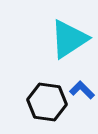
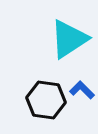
black hexagon: moved 1 px left, 2 px up
